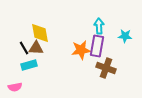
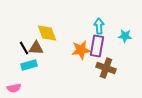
yellow diamond: moved 7 px right; rotated 10 degrees counterclockwise
pink semicircle: moved 1 px left, 1 px down
